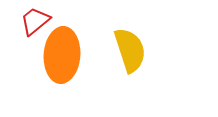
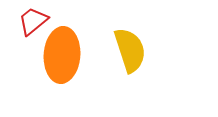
red trapezoid: moved 2 px left
